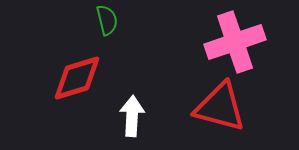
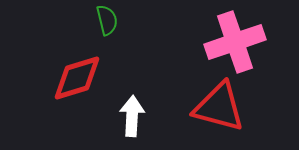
red triangle: moved 1 px left
